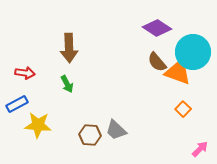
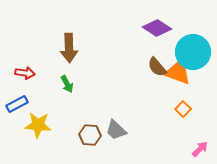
brown semicircle: moved 5 px down
